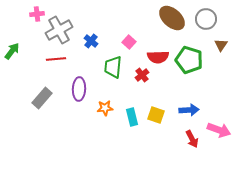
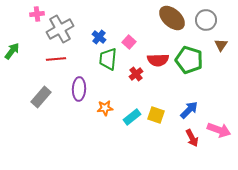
gray circle: moved 1 px down
gray cross: moved 1 px right, 1 px up
blue cross: moved 8 px right, 4 px up
red semicircle: moved 3 px down
green trapezoid: moved 5 px left, 8 px up
red cross: moved 6 px left, 1 px up
gray rectangle: moved 1 px left, 1 px up
blue arrow: rotated 42 degrees counterclockwise
cyan rectangle: rotated 66 degrees clockwise
red arrow: moved 1 px up
